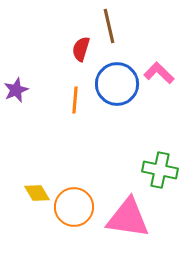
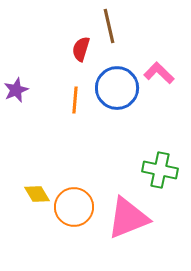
blue circle: moved 4 px down
yellow diamond: moved 1 px down
pink triangle: rotated 30 degrees counterclockwise
